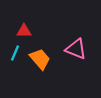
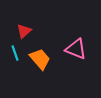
red triangle: rotated 42 degrees counterclockwise
cyan line: rotated 42 degrees counterclockwise
